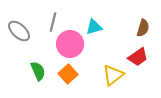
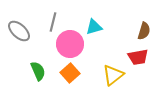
brown semicircle: moved 1 px right, 3 px down
red trapezoid: rotated 25 degrees clockwise
orange square: moved 2 px right, 1 px up
